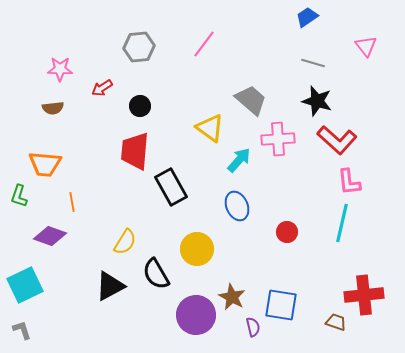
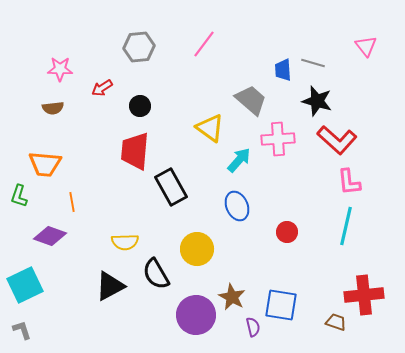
blue trapezoid: moved 24 px left, 53 px down; rotated 60 degrees counterclockwise
cyan line: moved 4 px right, 3 px down
yellow semicircle: rotated 56 degrees clockwise
